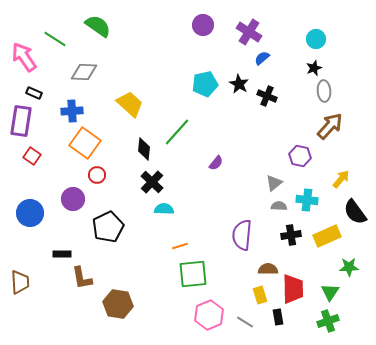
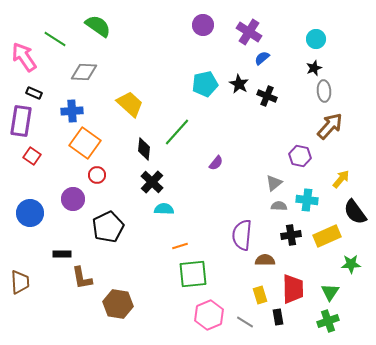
green star at (349, 267): moved 2 px right, 3 px up
brown semicircle at (268, 269): moved 3 px left, 9 px up
